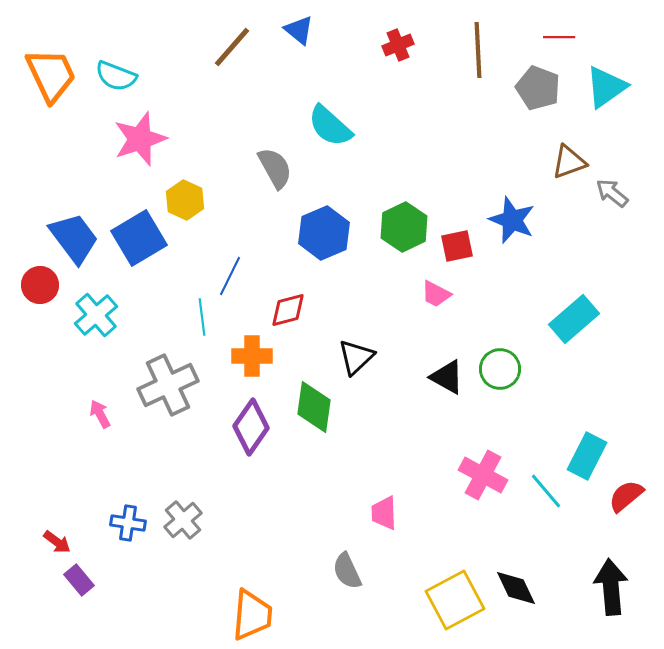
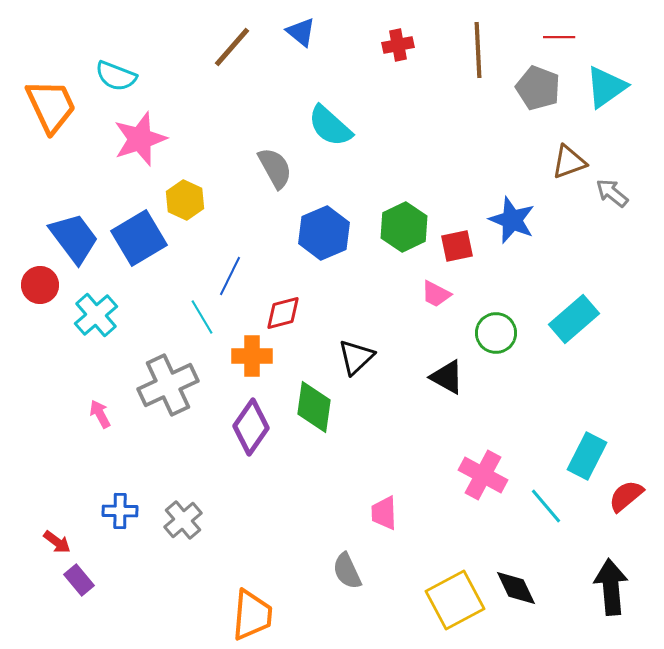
blue triangle at (299, 30): moved 2 px right, 2 px down
red cross at (398, 45): rotated 12 degrees clockwise
orange trapezoid at (51, 75): moved 31 px down
red diamond at (288, 310): moved 5 px left, 3 px down
cyan line at (202, 317): rotated 24 degrees counterclockwise
green circle at (500, 369): moved 4 px left, 36 px up
cyan line at (546, 491): moved 15 px down
blue cross at (128, 523): moved 8 px left, 12 px up; rotated 8 degrees counterclockwise
